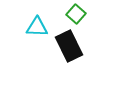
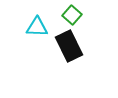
green square: moved 4 px left, 1 px down
